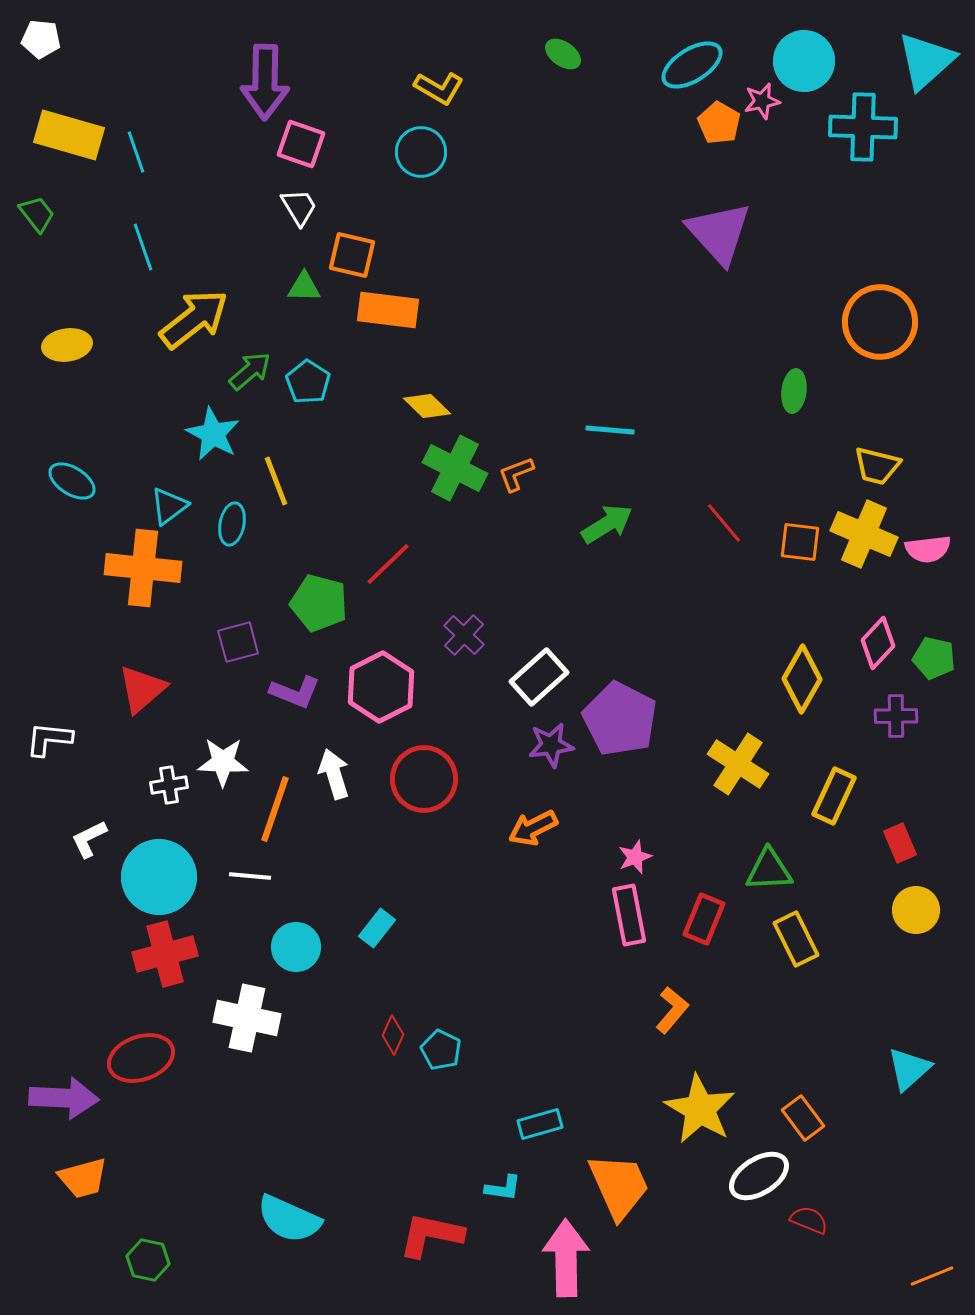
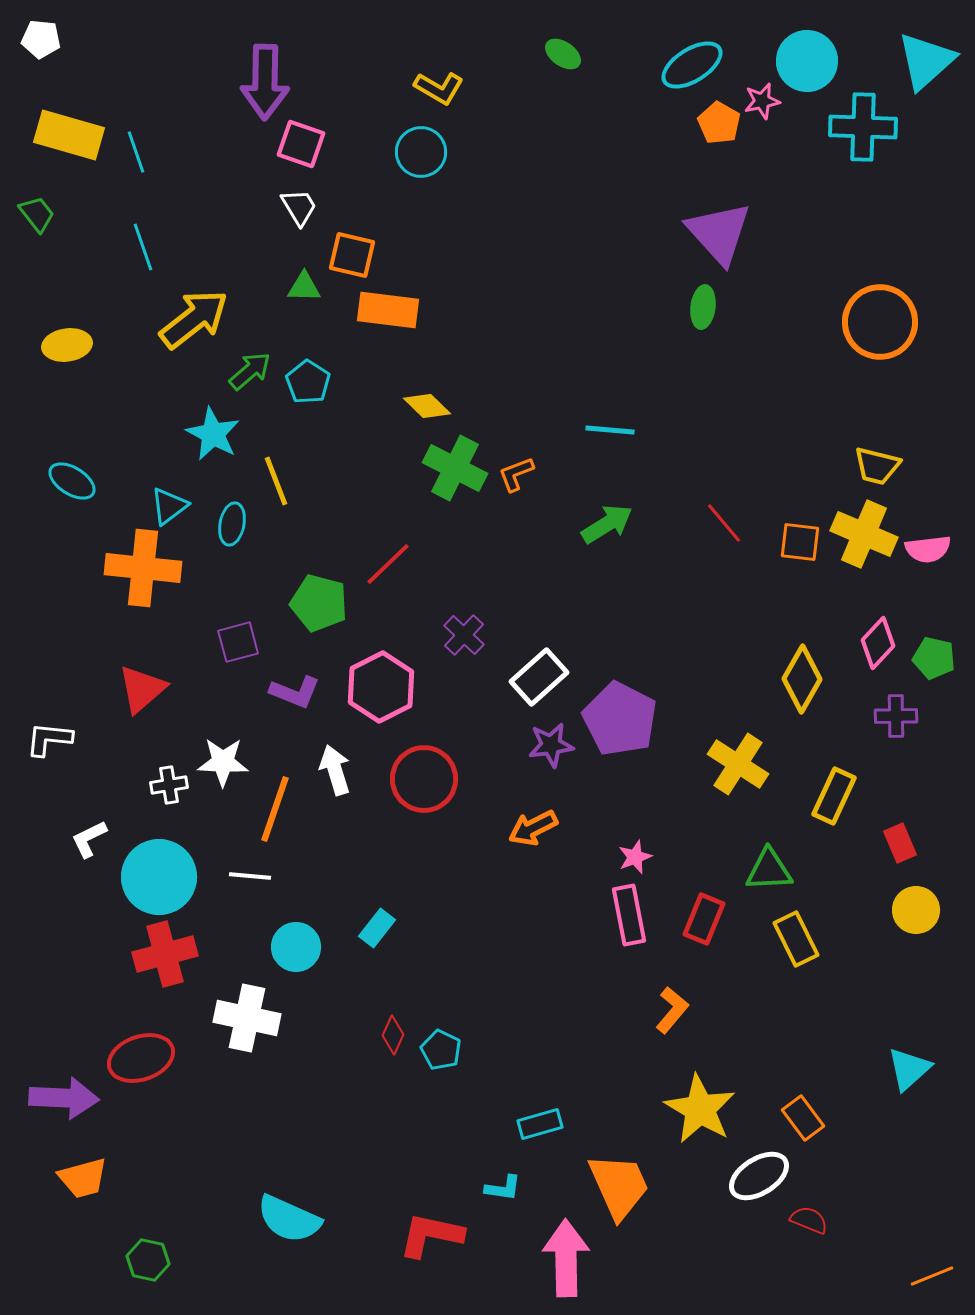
cyan circle at (804, 61): moved 3 px right
green ellipse at (794, 391): moved 91 px left, 84 px up
white arrow at (334, 774): moved 1 px right, 4 px up
